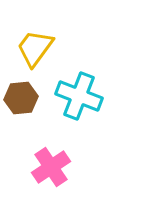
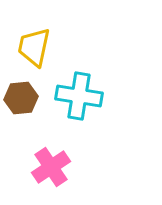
yellow trapezoid: moved 1 px left, 1 px up; rotated 24 degrees counterclockwise
cyan cross: rotated 12 degrees counterclockwise
